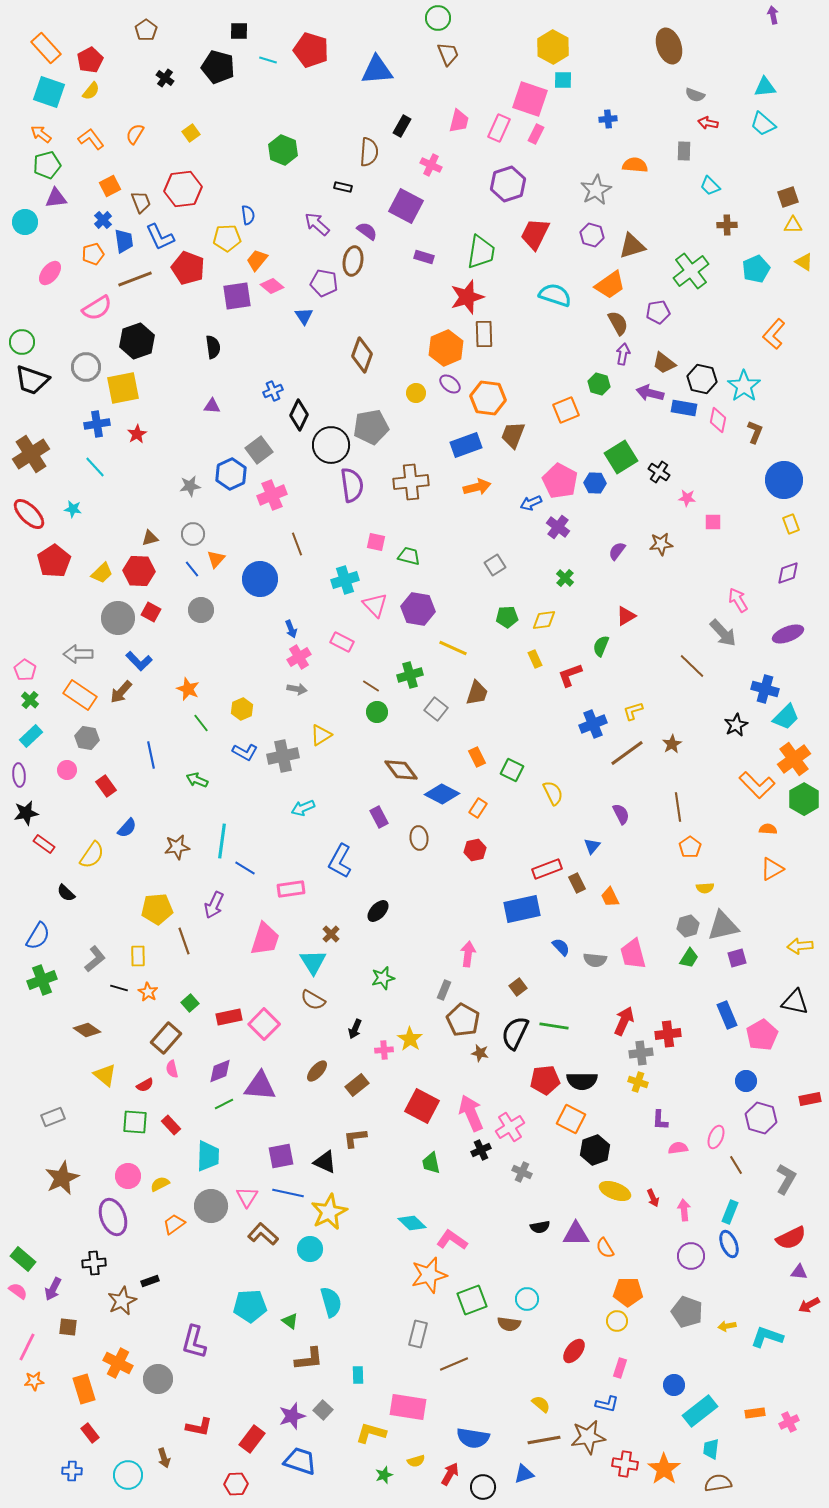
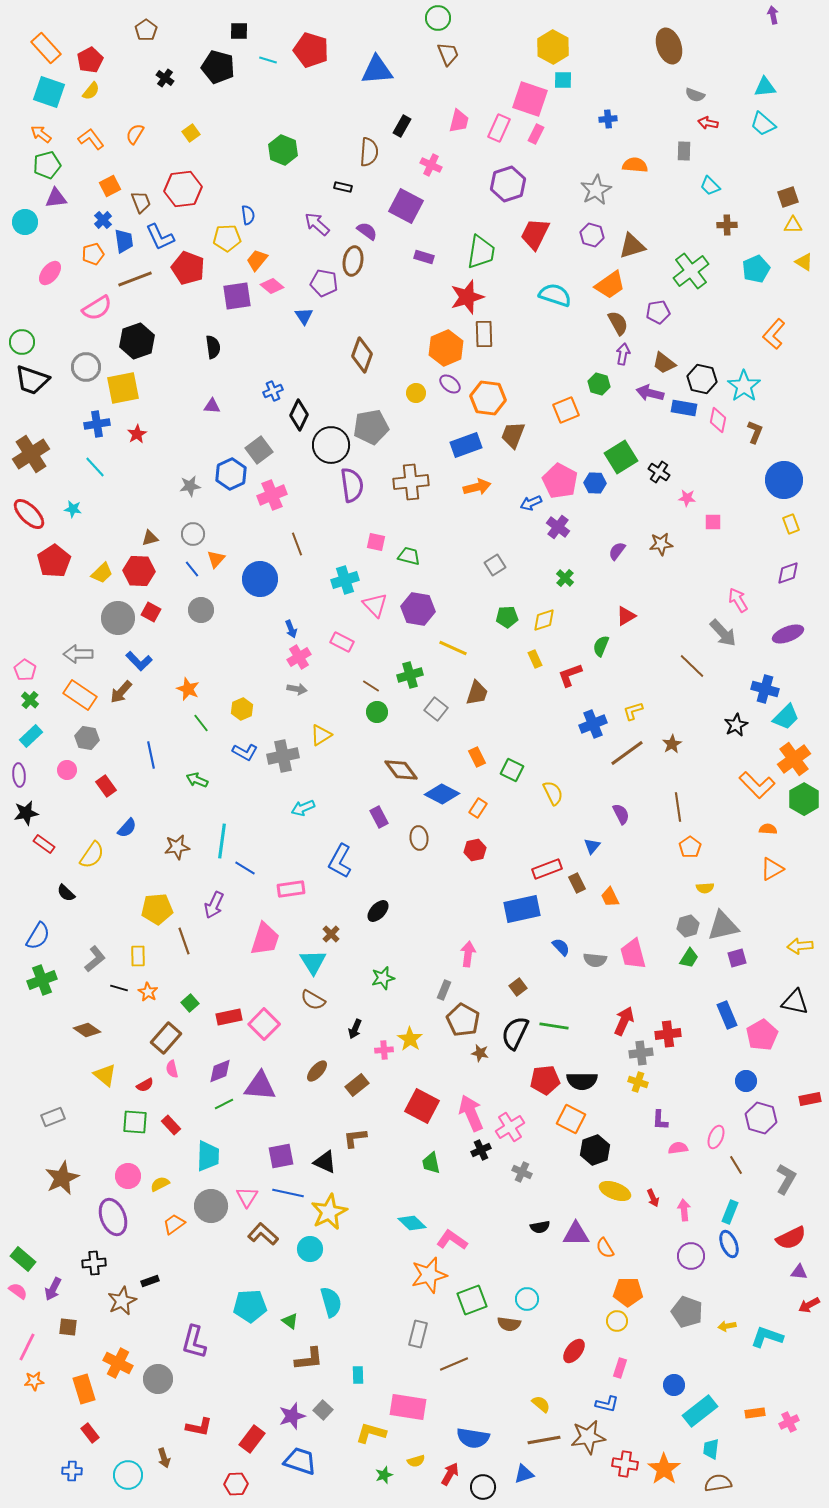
yellow diamond at (544, 620): rotated 10 degrees counterclockwise
